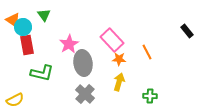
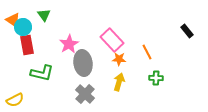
green cross: moved 6 px right, 18 px up
